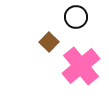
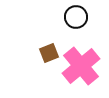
brown square: moved 11 px down; rotated 24 degrees clockwise
